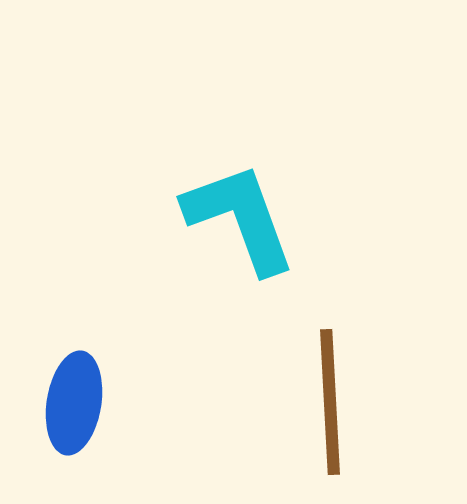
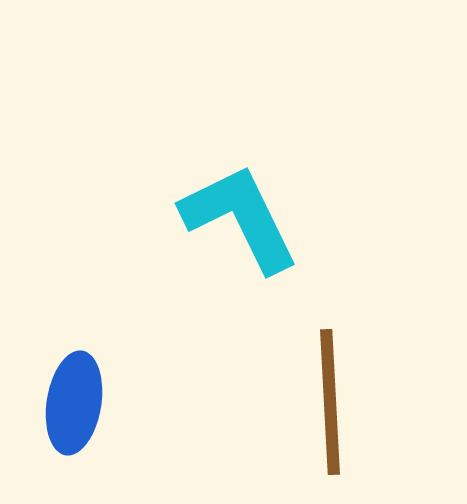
cyan L-shape: rotated 6 degrees counterclockwise
